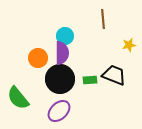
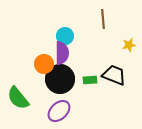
orange circle: moved 6 px right, 6 px down
